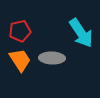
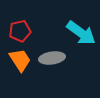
cyan arrow: rotated 20 degrees counterclockwise
gray ellipse: rotated 10 degrees counterclockwise
